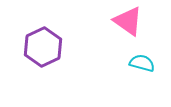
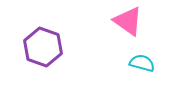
purple hexagon: rotated 15 degrees counterclockwise
